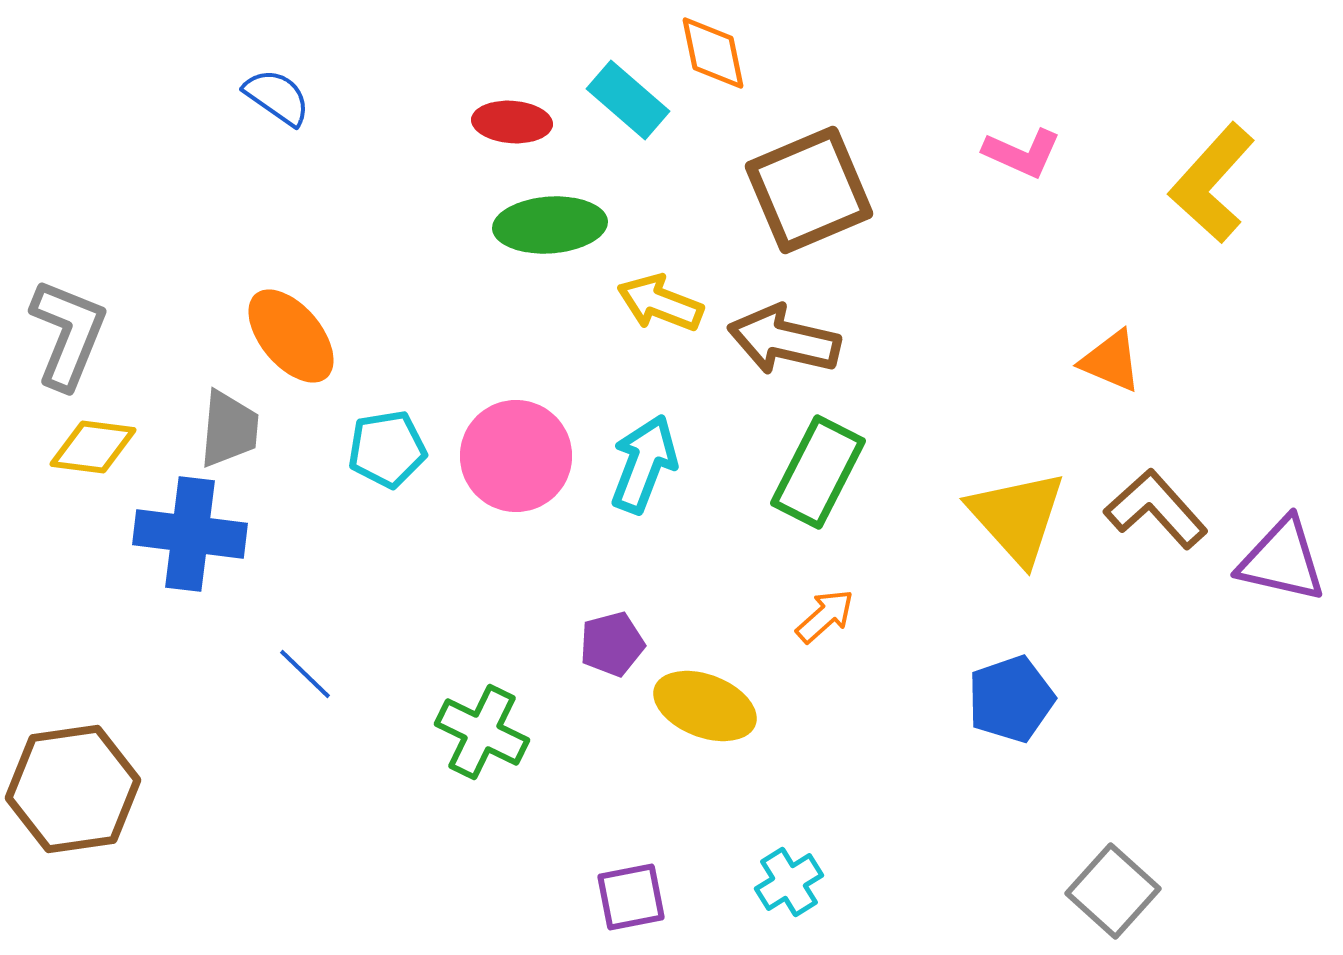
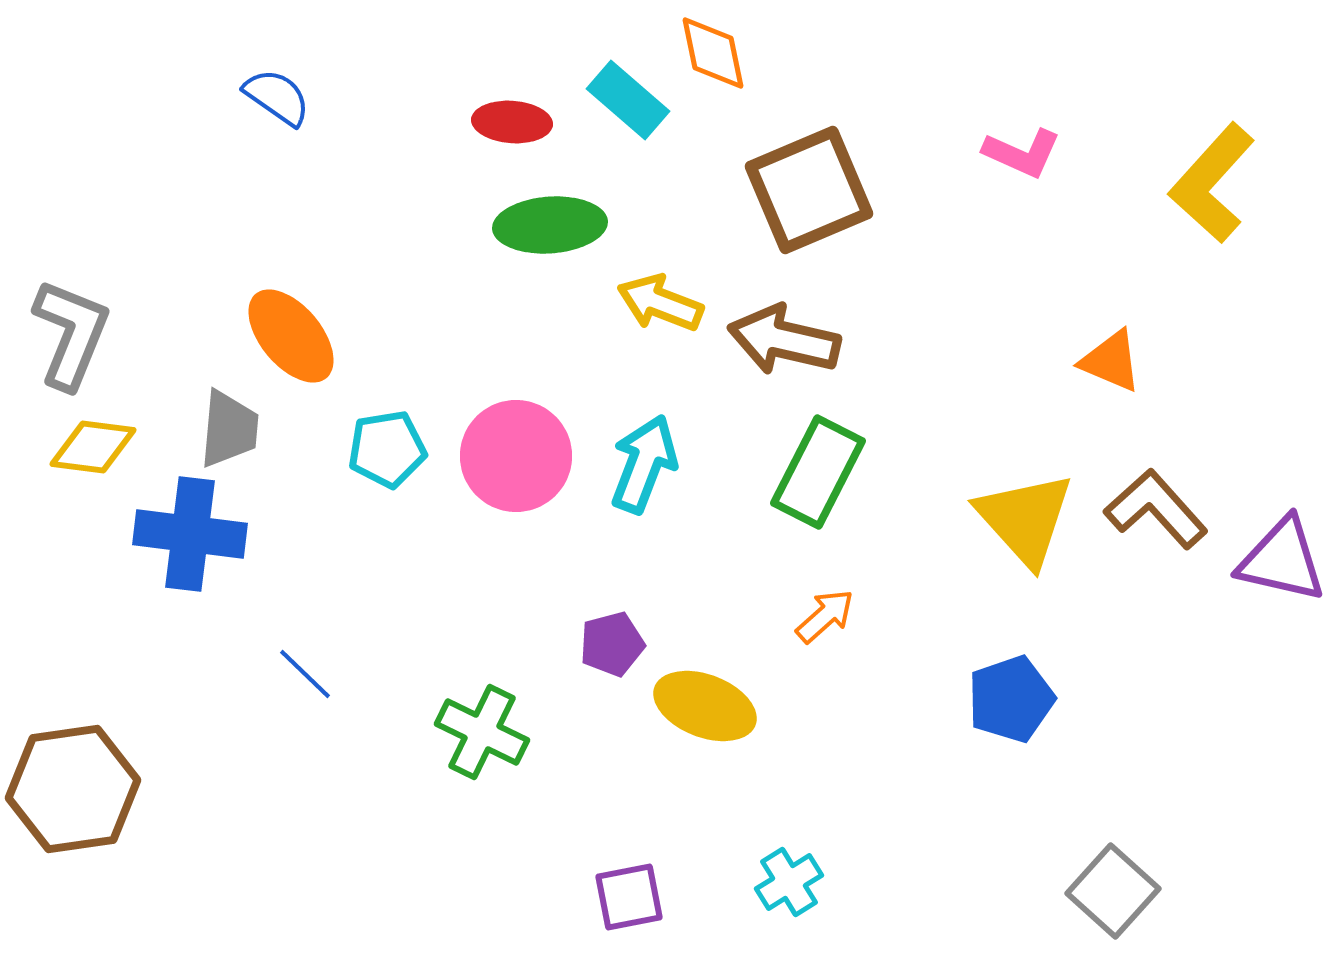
gray L-shape: moved 3 px right
yellow triangle: moved 8 px right, 2 px down
purple square: moved 2 px left
